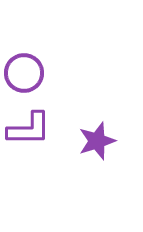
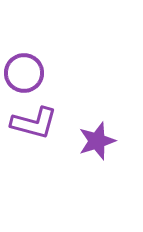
purple L-shape: moved 5 px right, 6 px up; rotated 15 degrees clockwise
